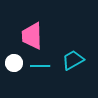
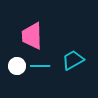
white circle: moved 3 px right, 3 px down
